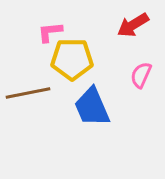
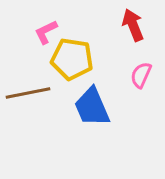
red arrow: rotated 100 degrees clockwise
pink L-shape: moved 4 px left; rotated 20 degrees counterclockwise
yellow pentagon: rotated 9 degrees clockwise
